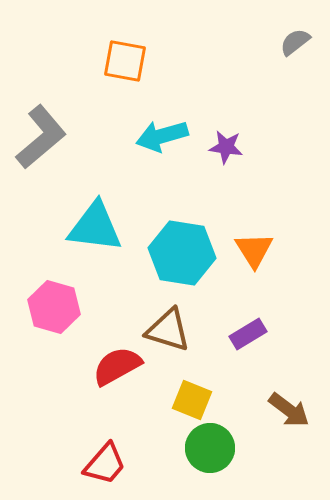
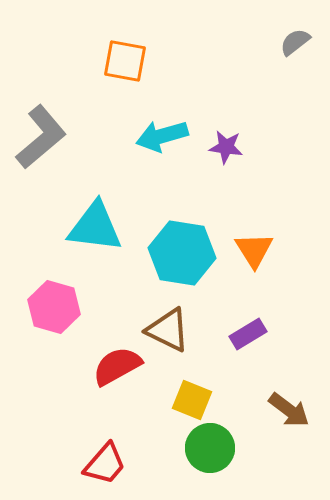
brown triangle: rotated 9 degrees clockwise
